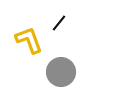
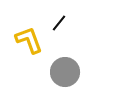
gray circle: moved 4 px right
